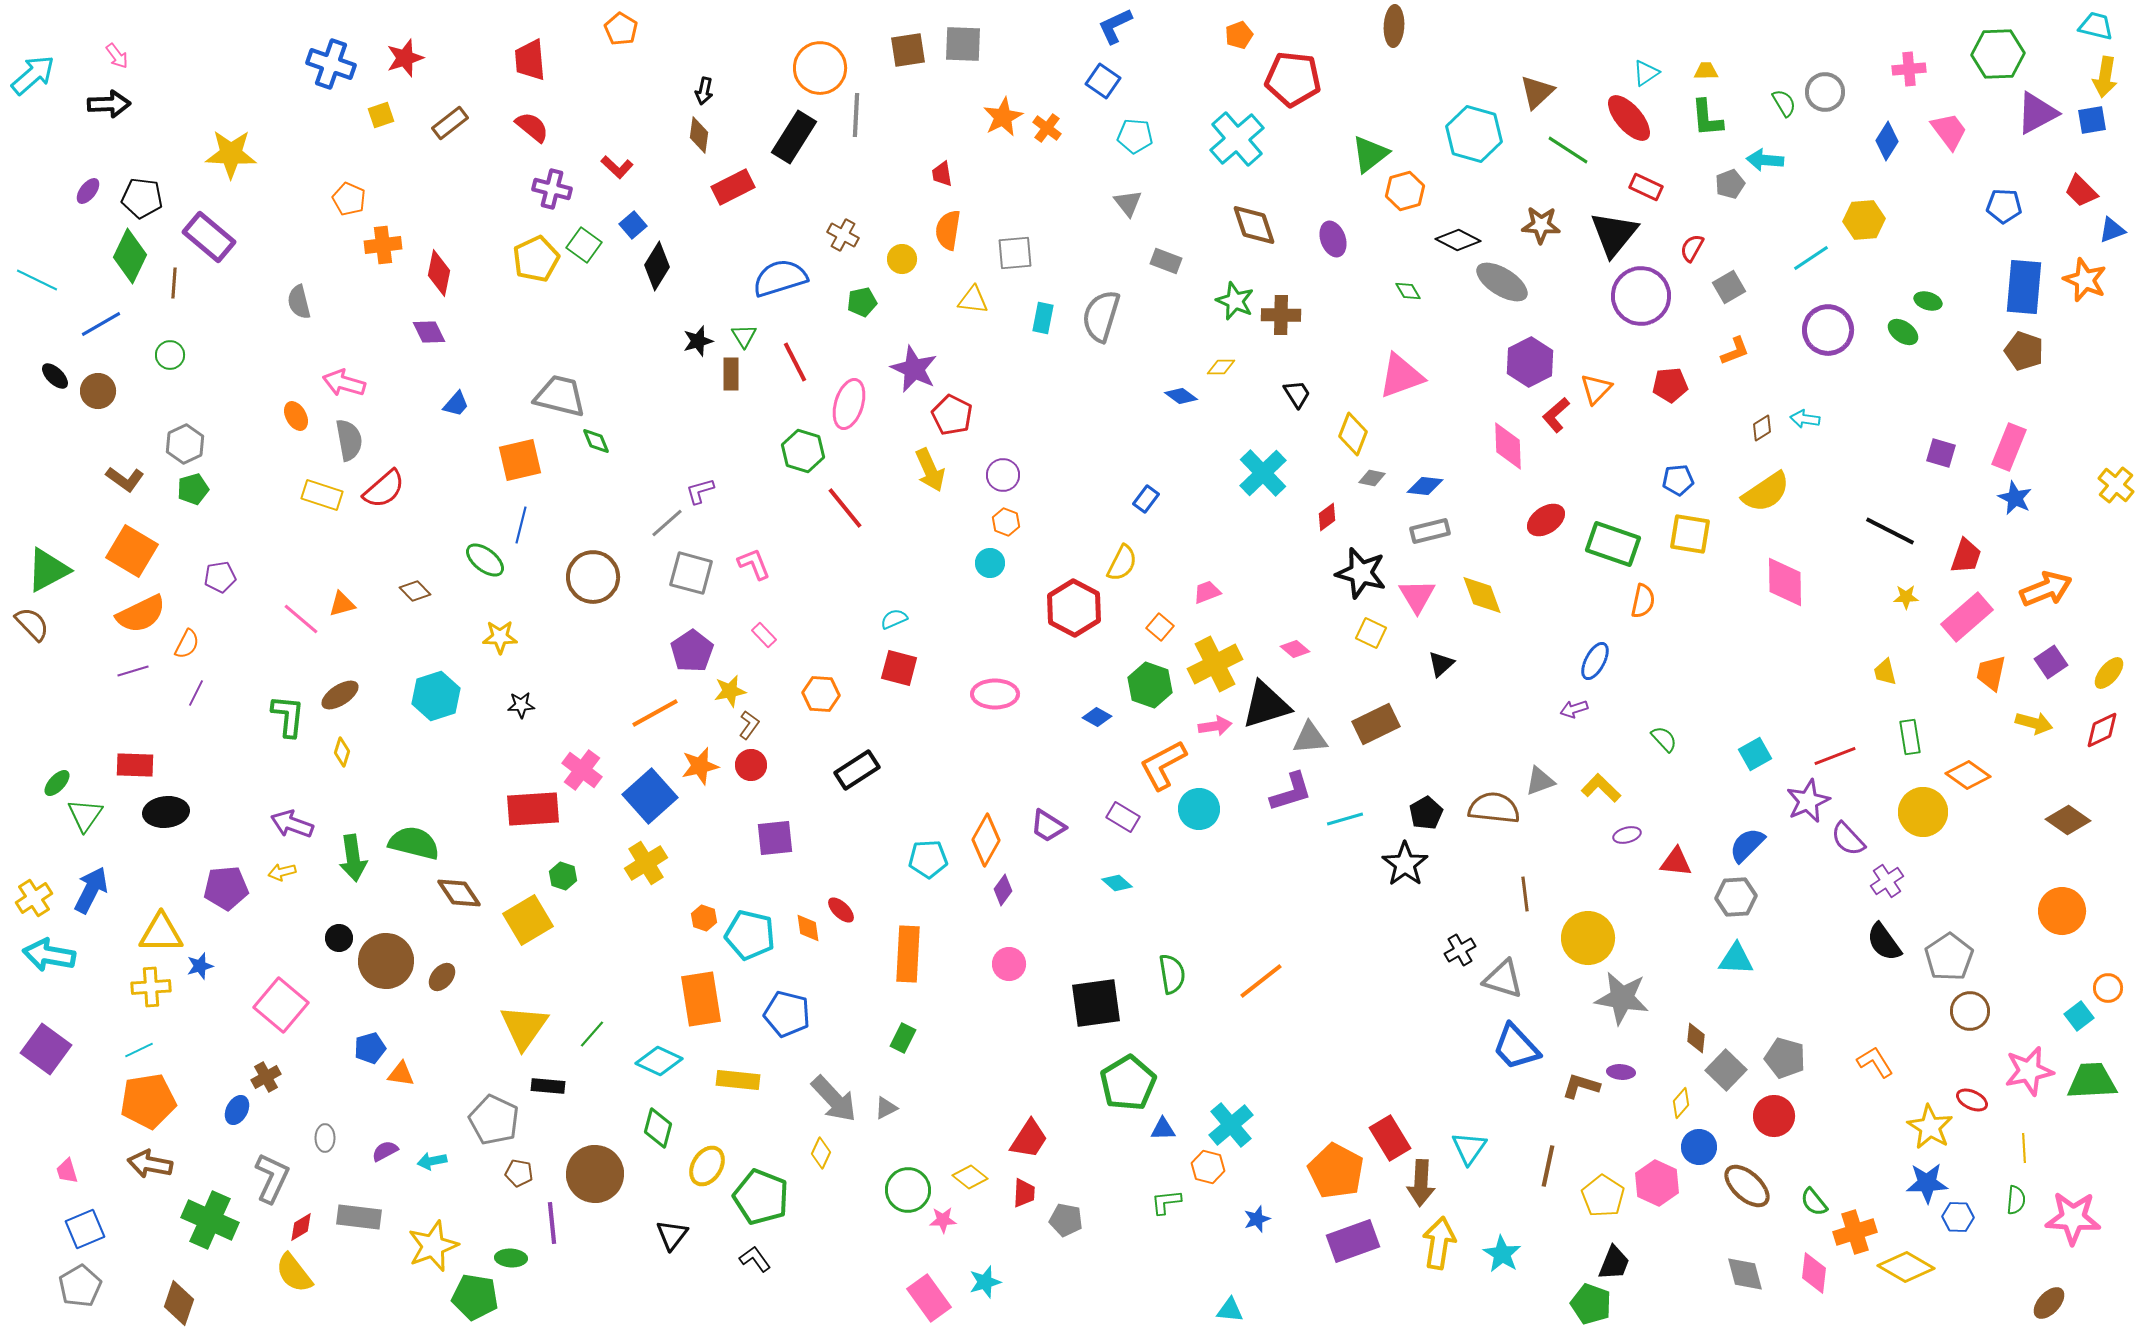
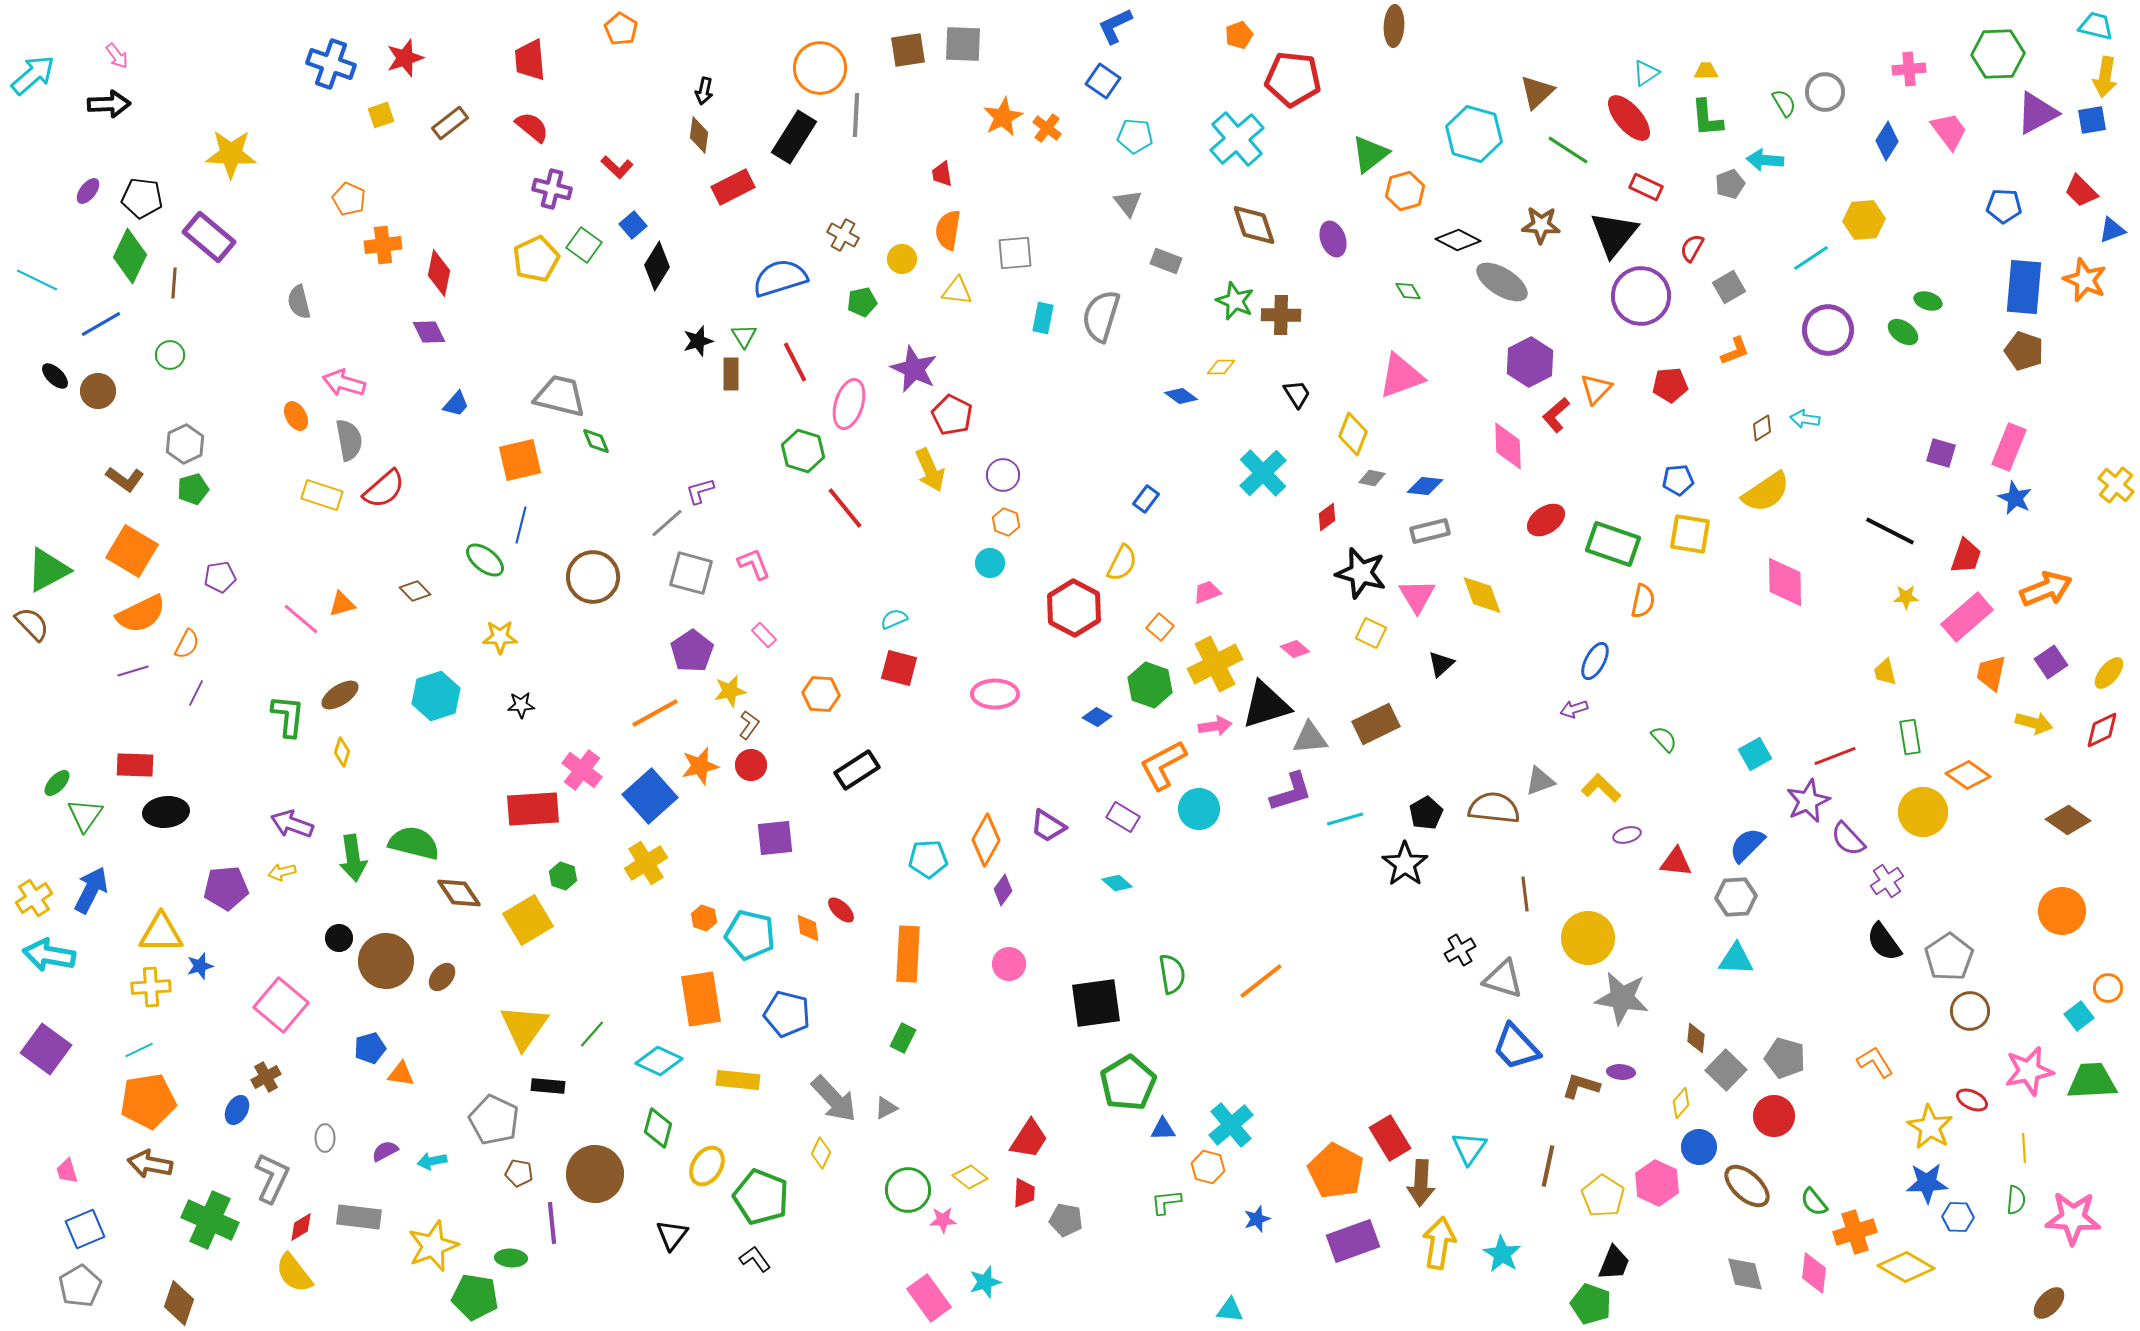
yellow triangle at (973, 300): moved 16 px left, 9 px up
